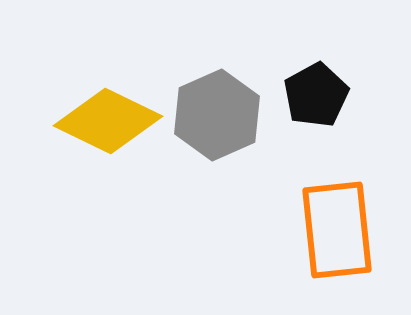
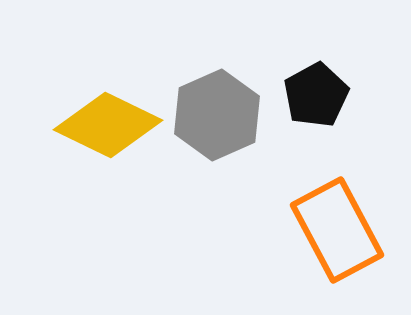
yellow diamond: moved 4 px down
orange rectangle: rotated 22 degrees counterclockwise
